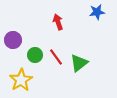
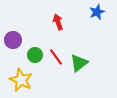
blue star: rotated 14 degrees counterclockwise
yellow star: rotated 15 degrees counterclockwise
